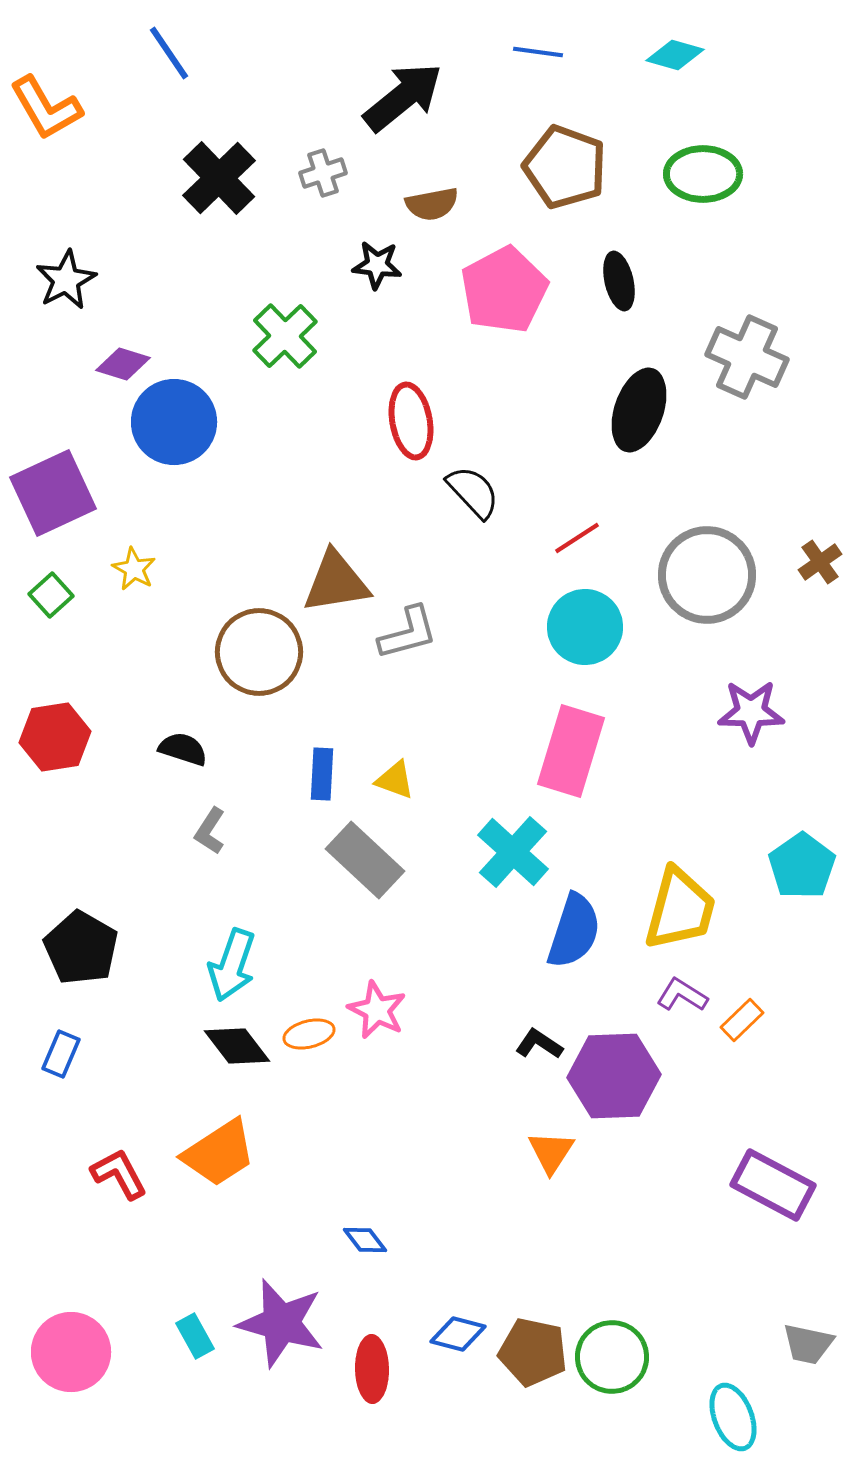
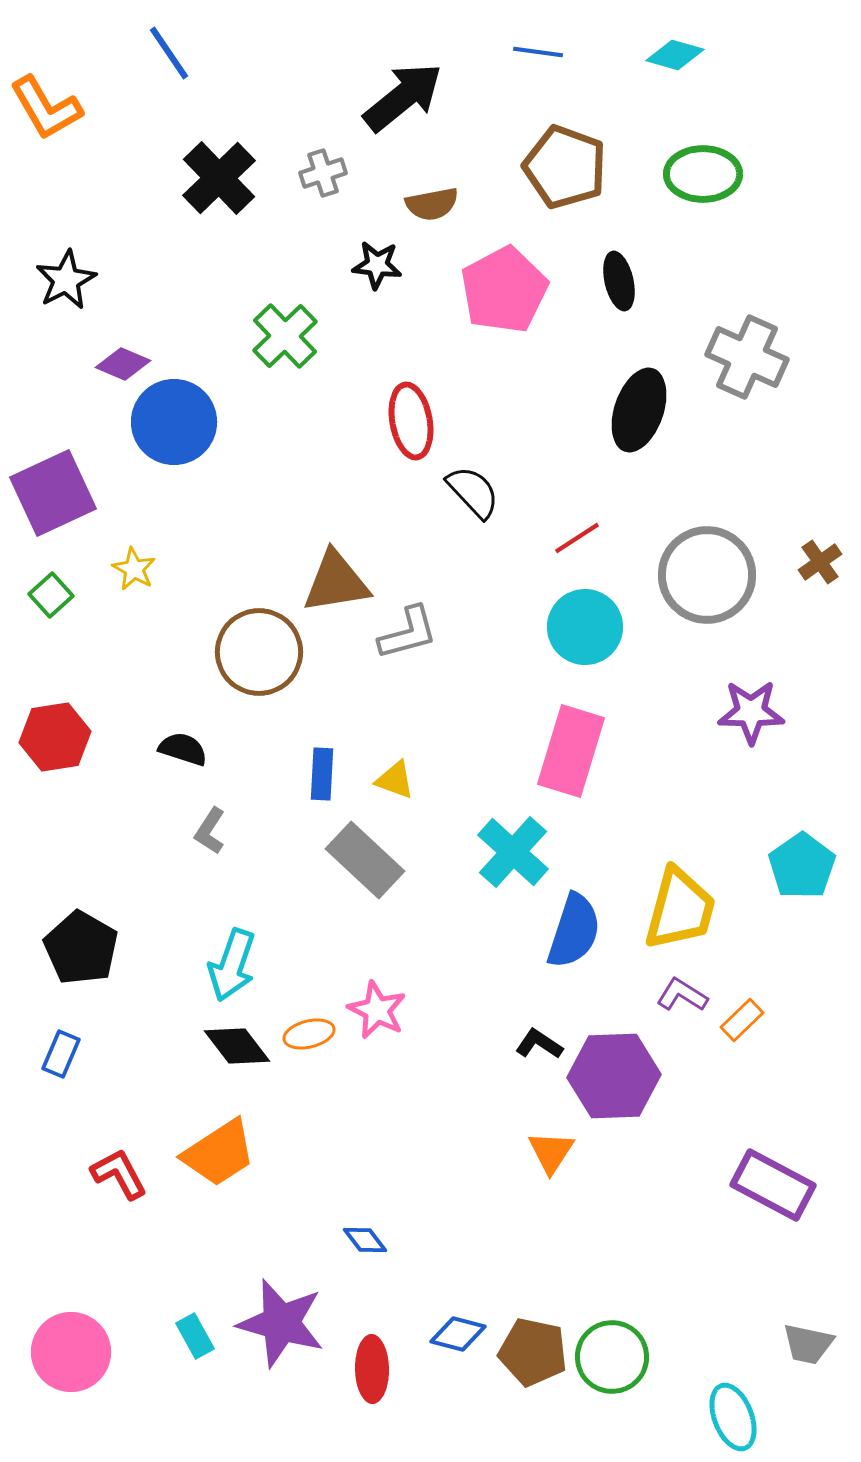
purple diamond at (123, 364): rotated 6 degrees clockwise
